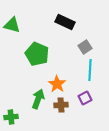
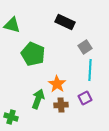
green pentagon: moved 4 px left
green cross: rotated 24 degrees clockwise
